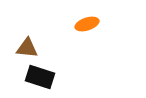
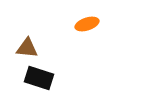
black rectangle: moved 1 px left, 1 px down
